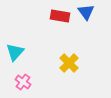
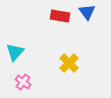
blue triangle: moved 1 px right
